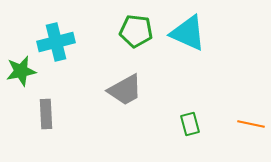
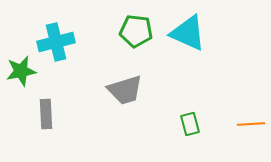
gray trapezoid: rotated 12 degrees clockwise
orange line: rotated 16 degrees counterclockwise
